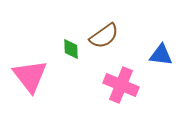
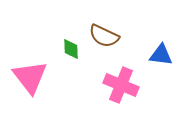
brown semicircle: rotated 60 degrees clockwise
pink triangle: moved 1 px down
